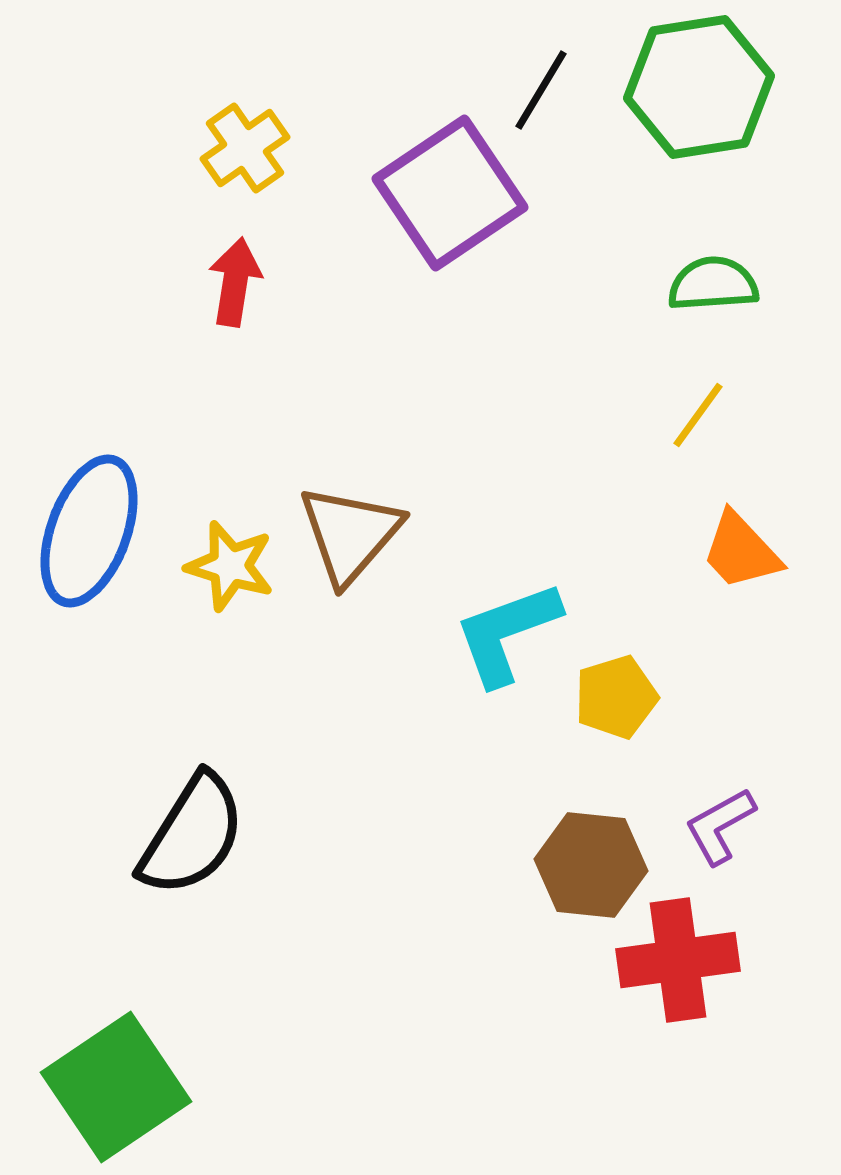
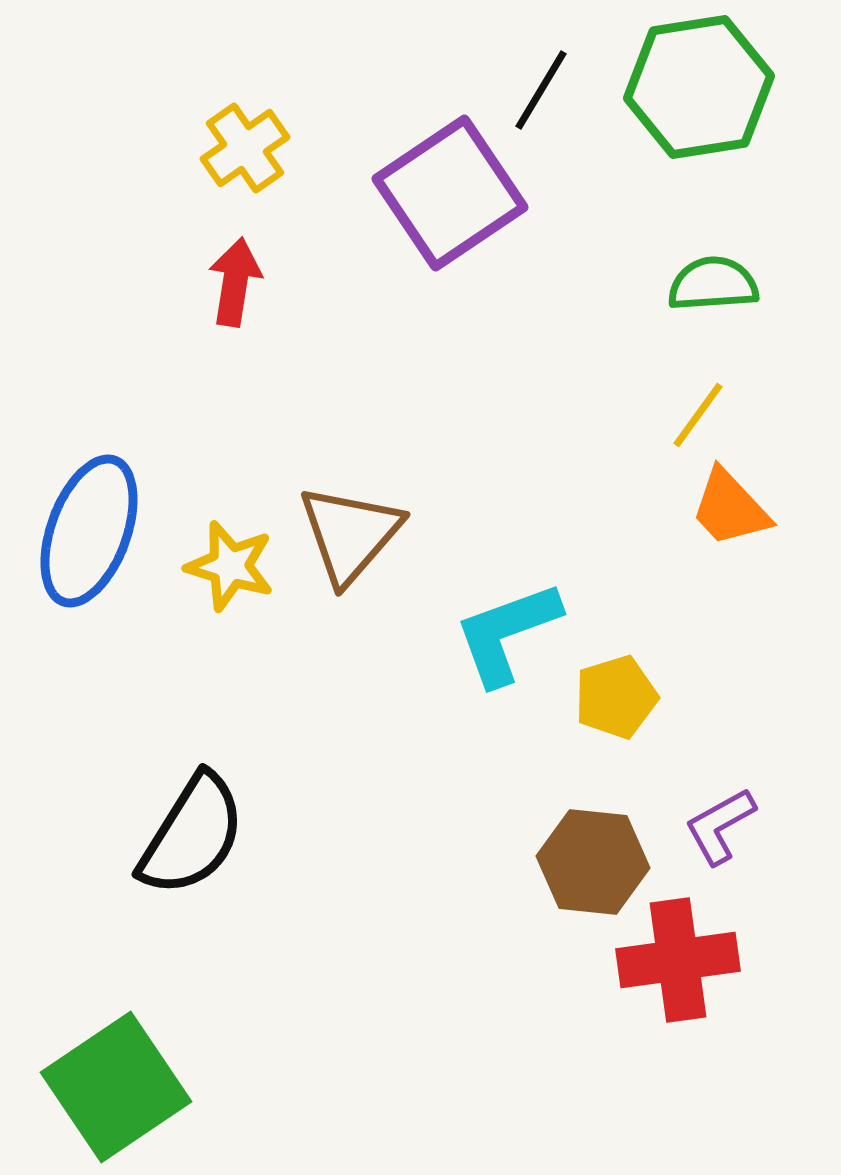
orange trapezoid: moved 11 px left, 43 px up
brown hexagon: moved 2 px right, 3 px up
